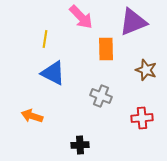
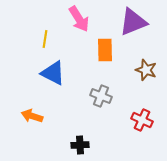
pink arrow: moved 2 px left, 2 px down; rotated 12 degrees clockwise
orange rectangle: moved 1 px left, 1 px down
red cross: moved 2 px down; rotated 30 degrees clockwise
